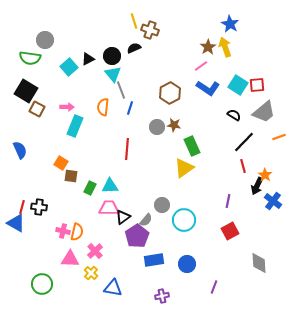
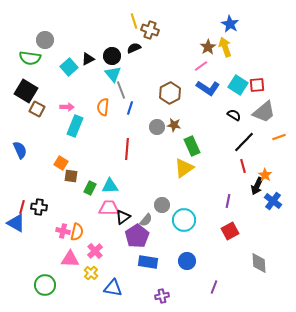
blue rectangle at (154, 260): moved 6 px left, 2 px down; rotated 18 degrees clockwise
blue circle at (187, 264): moved 3 px up
green circle at (42, 284): moved 3 px right, 1 px down
